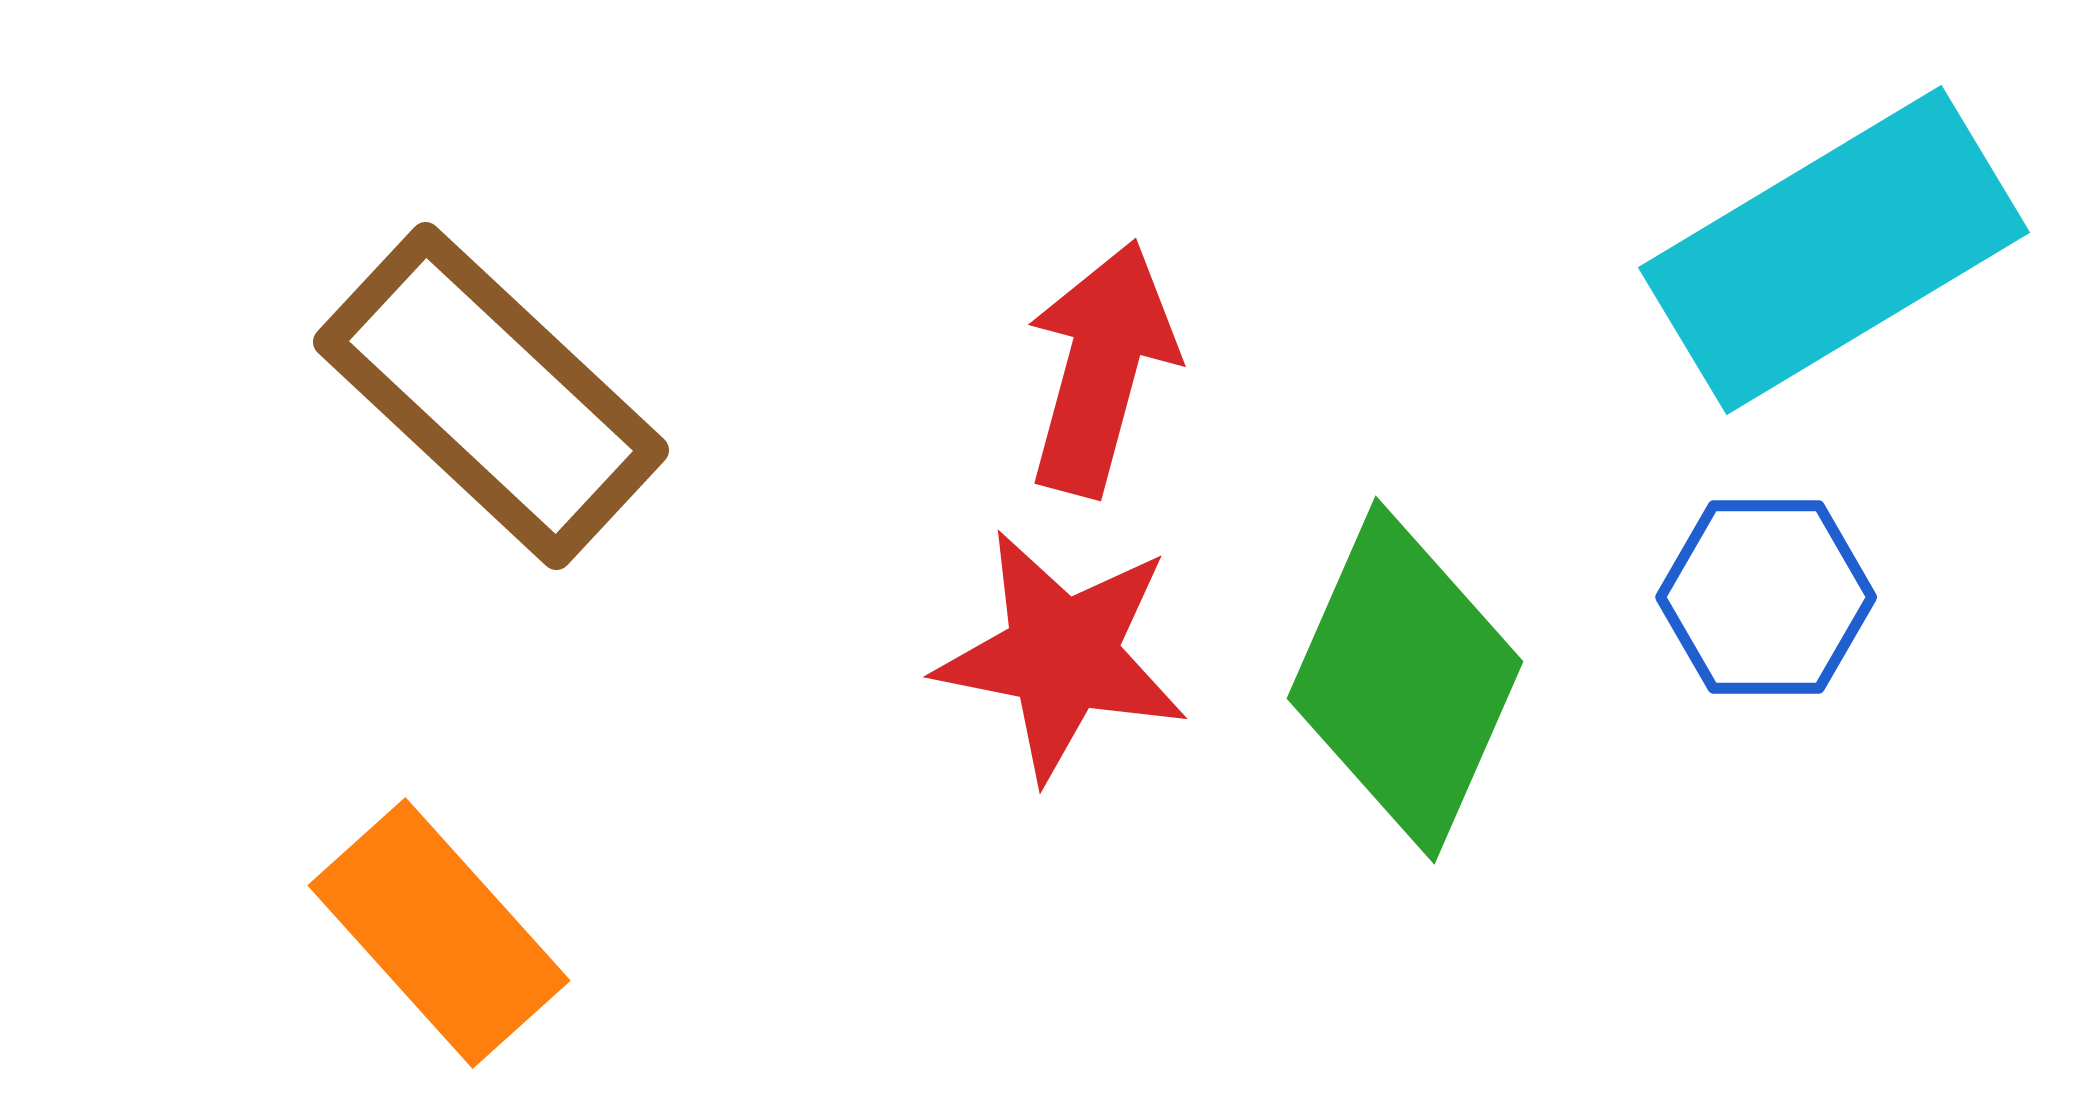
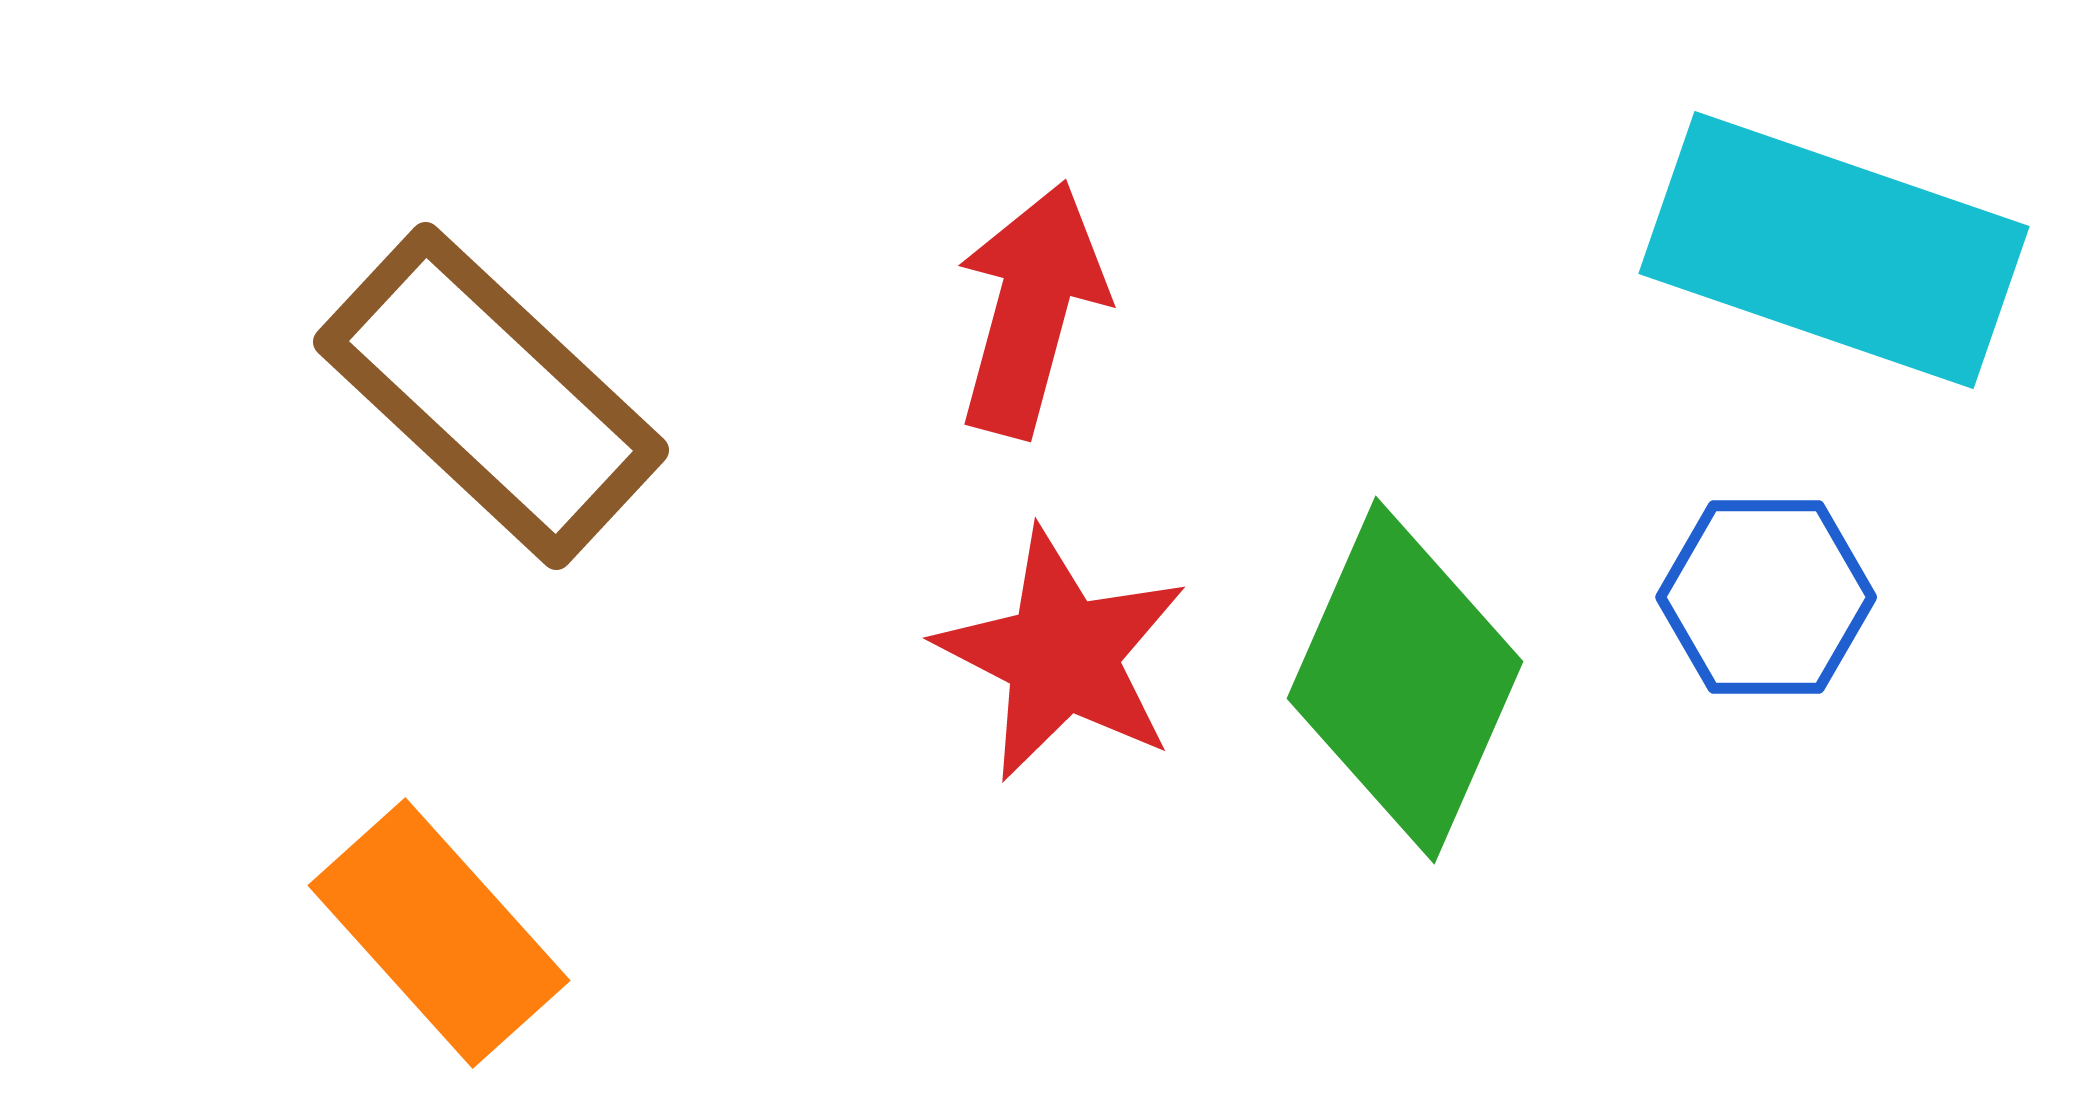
cyan rectangle: rotated 50 degrees clockwise
red arrow: moved 70 px left, 59 px up
red star: rotated 16 degrees clockwise
